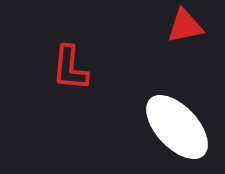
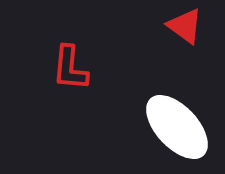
red triangle: rotated 48 degrees clockwise
